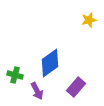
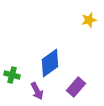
green cross: moved 3 px left
